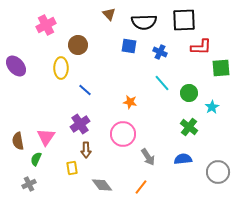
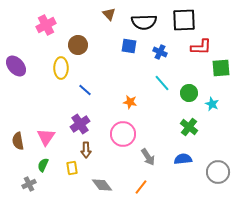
cyan star: moved 3 px up; rotated 16 degrees counterclockwise
green semicircle: moved 7 px right, 6 px down
